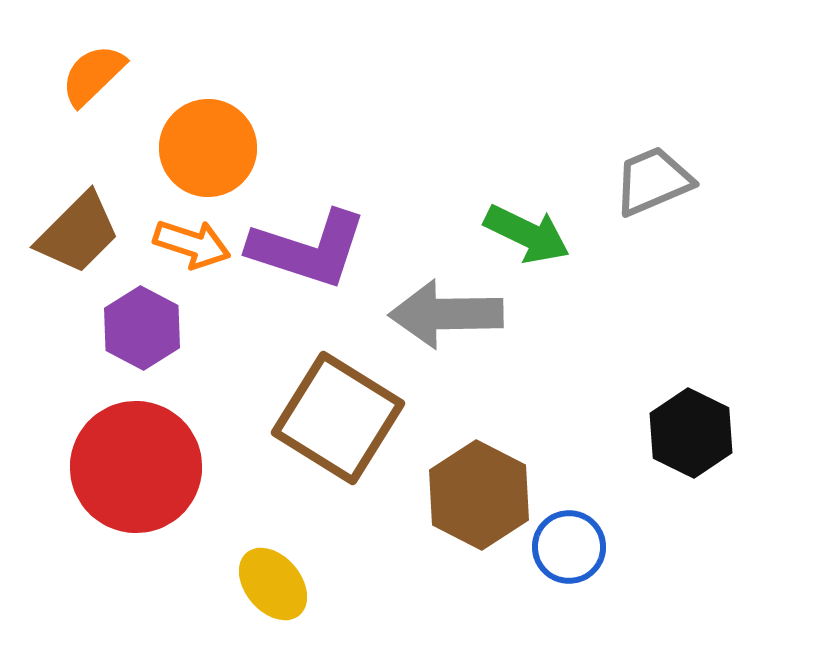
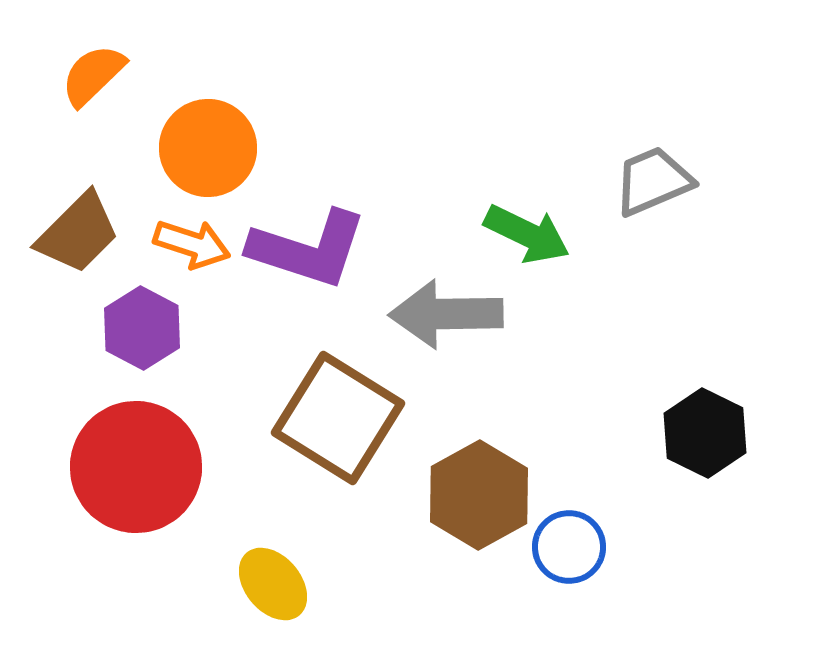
black hexagon: moved 14 px right
brown hexagon: rotated 4 degrees clockwise
